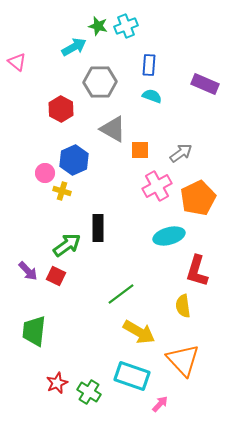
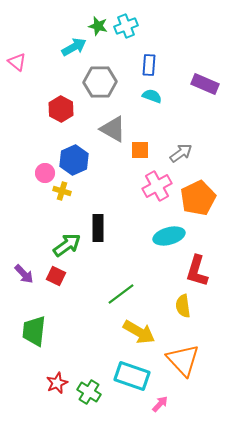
purple arrow: moved 4 px left, 3 px down
